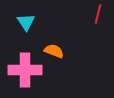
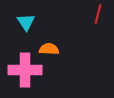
orange semicircle: moved 5 px left, 2 px up; rotated 18 degrees counterclockwise
